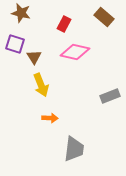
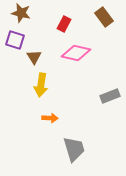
brown rectangle: rotated 12 degrees clockwise
purple square: moved 4 px up
pink diamond: moved 1 px right, 1 px down
yellow arrow: rotated 30 degrees clockwise
gray trapezoid: rotated 24 degrees counterclockwise
